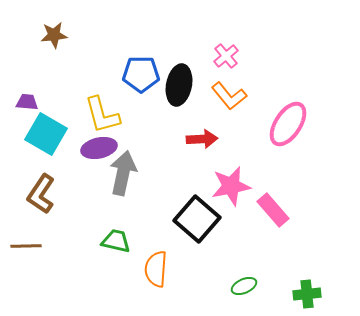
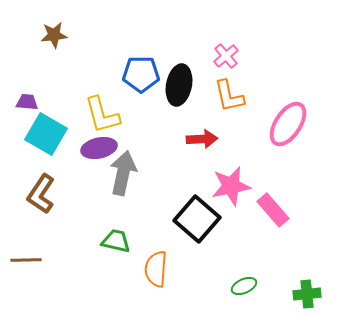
orange L-shape: rotated 27 degrees clockwise
brown line: moved 14 px down
